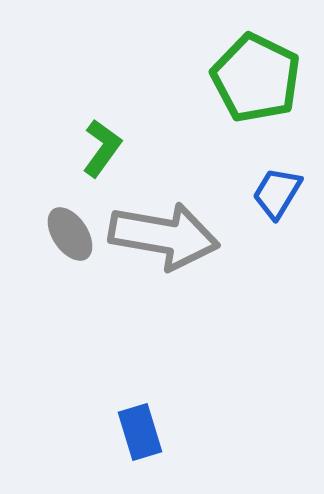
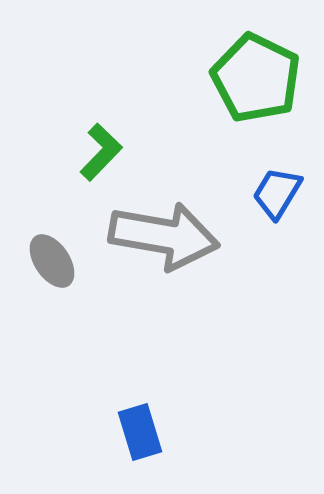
green L-shape: moved 1 px left, 4 px down; rotated 8 degrees clockwise
gray ellipse: moved 18 px left, 27 px down
